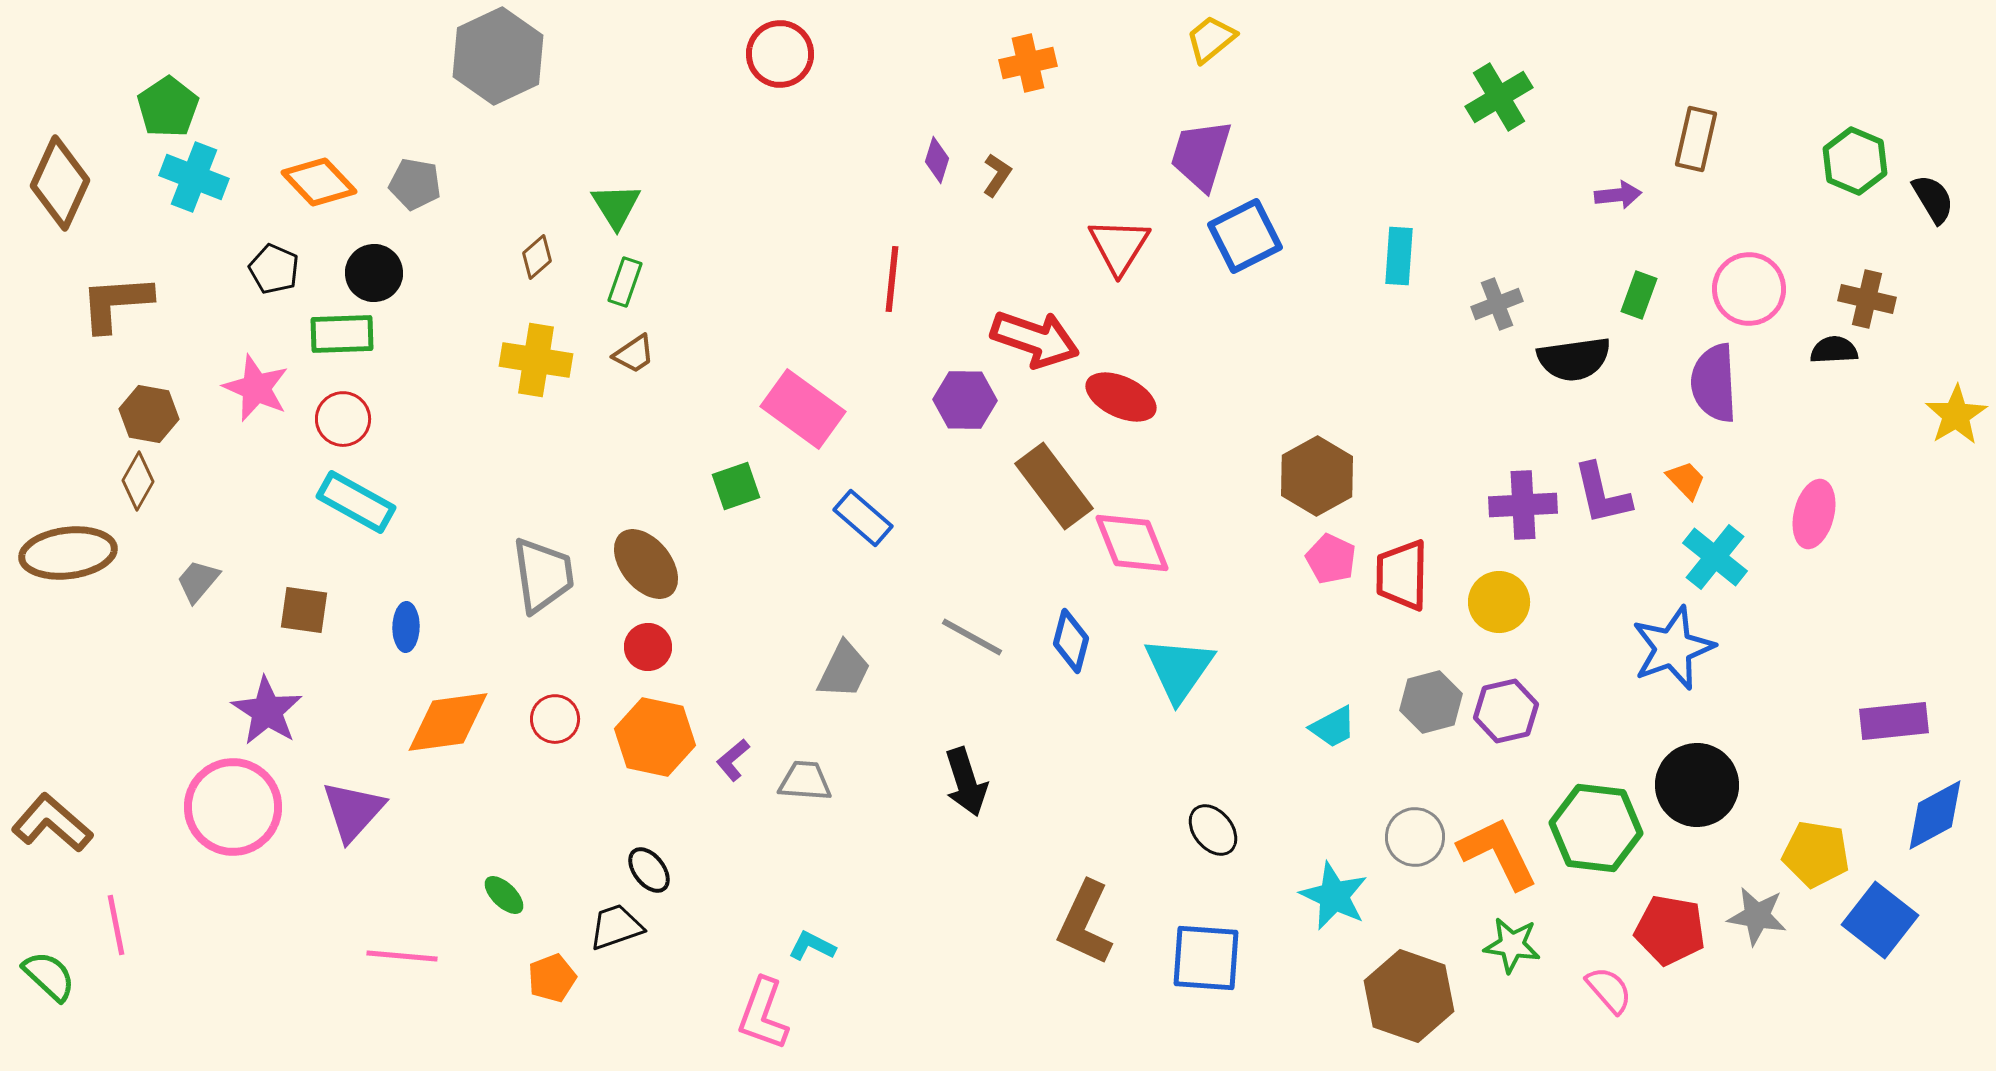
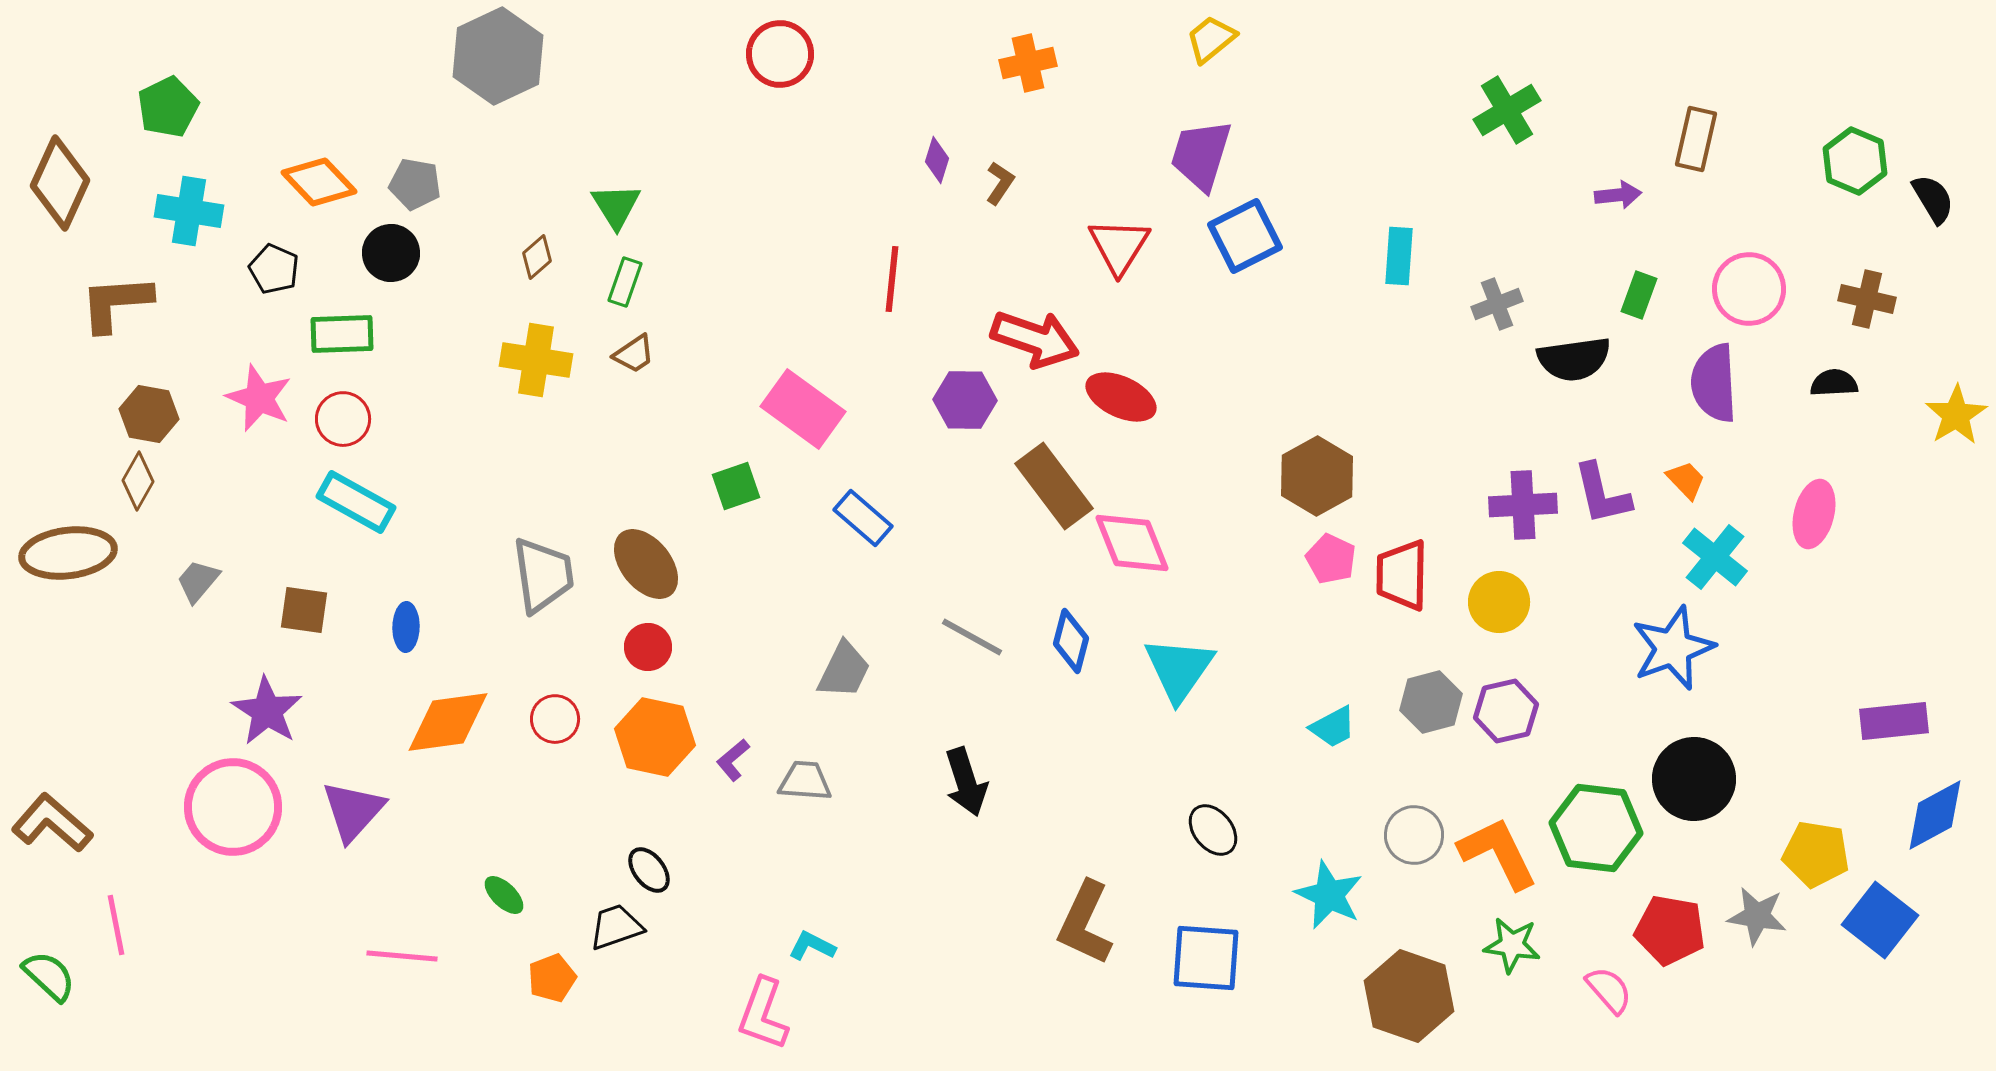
green cross at (1499, 97): moved 8 px right, 13 px down
green pentagon at (168, 107): rotated 8 degrees clockwise
brown L-shape at (997, 175): moved 3 px right, 8 px down
cyan cross at (194, 177): moved 5 px left, 34 px down; rotated 12 degrees counterclockwise
black circle at (374, 273): moved 17 px right, 20 px up
black semicircle at (1834, 350): moved 33 px down
pink star at (256, 388): moved 3 px right, 10 px down
black circle at (1697, 785): moved 3 px left, 6 px up
gray circle at (1415, 837): moved 1 px left, 2 px up
cyan star at (1334, 896): moved 5 px left, 1 px up
